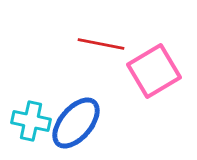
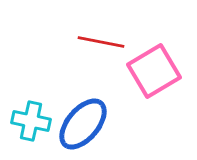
red line: moved 2 px up
blue ellipse: moved 7 px right, 1 px down
